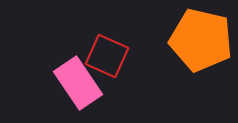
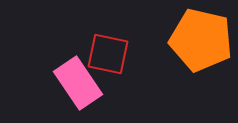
red square: moved 1 px right, 2 px up; rotated 12 degrees counterclockwise
